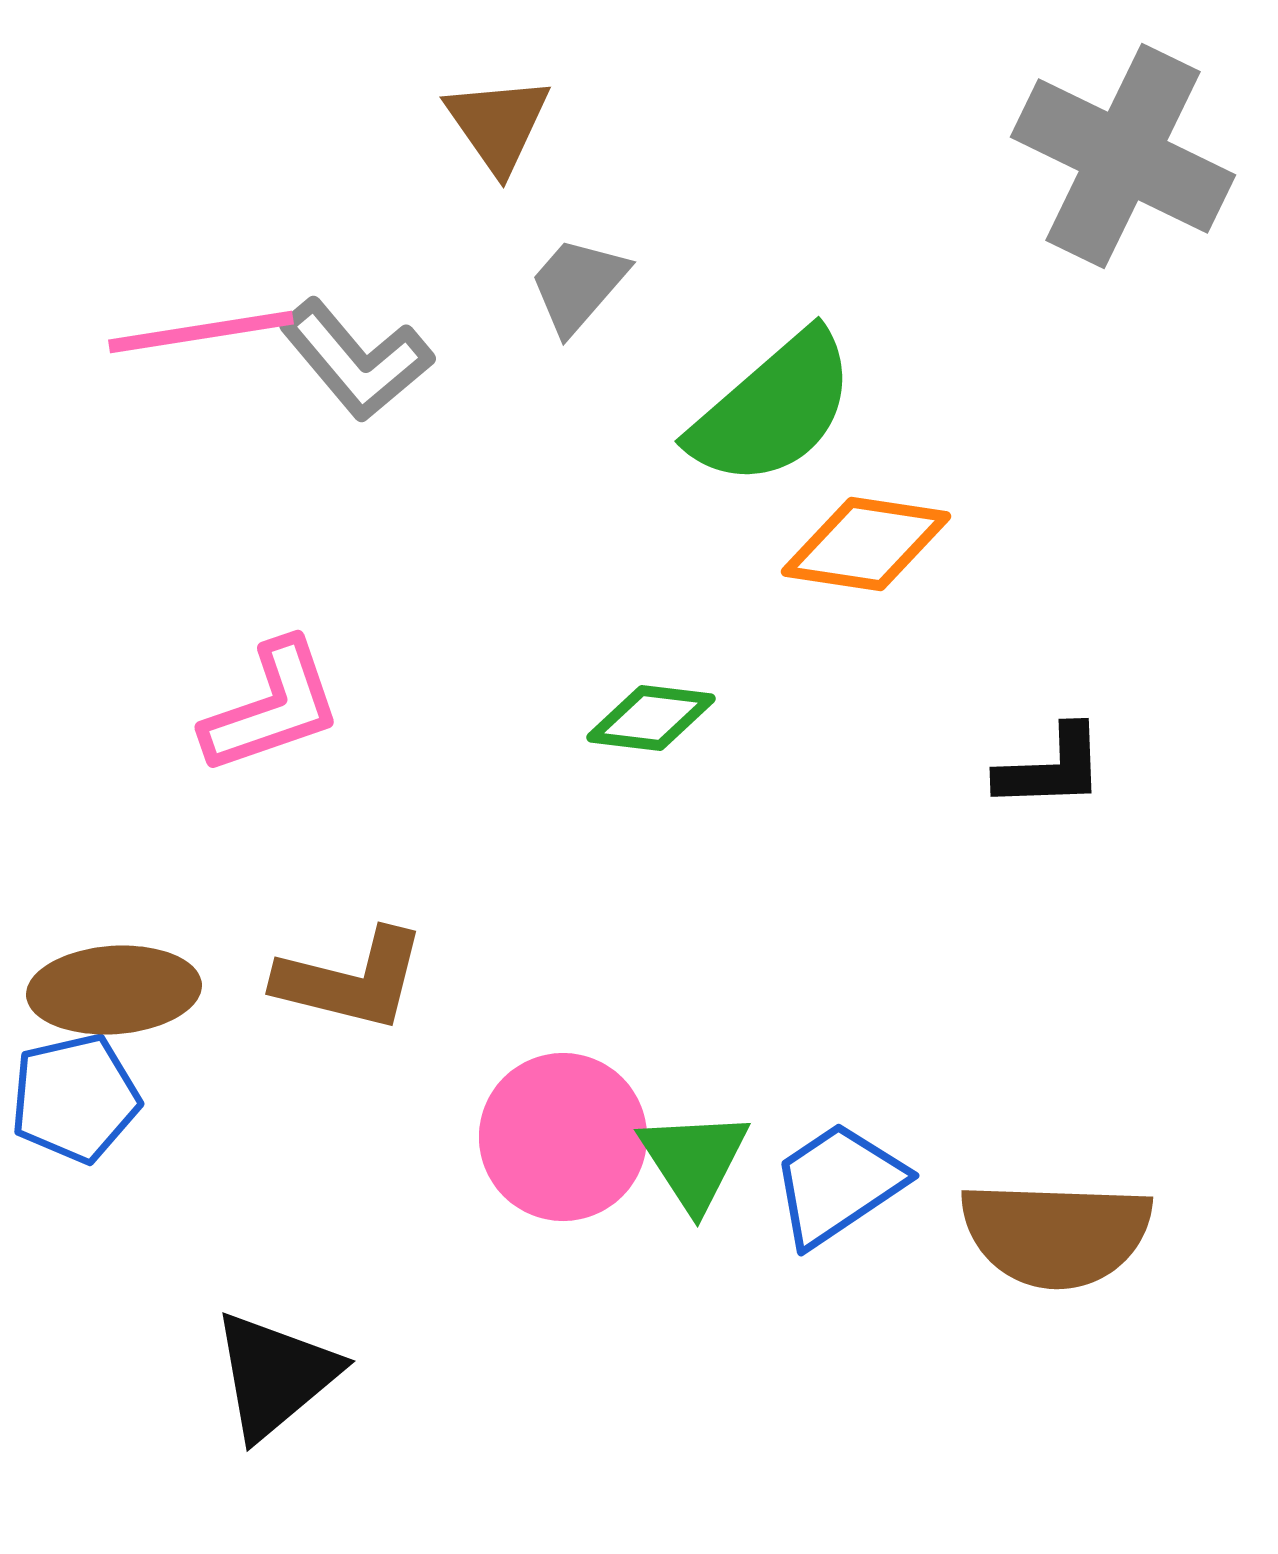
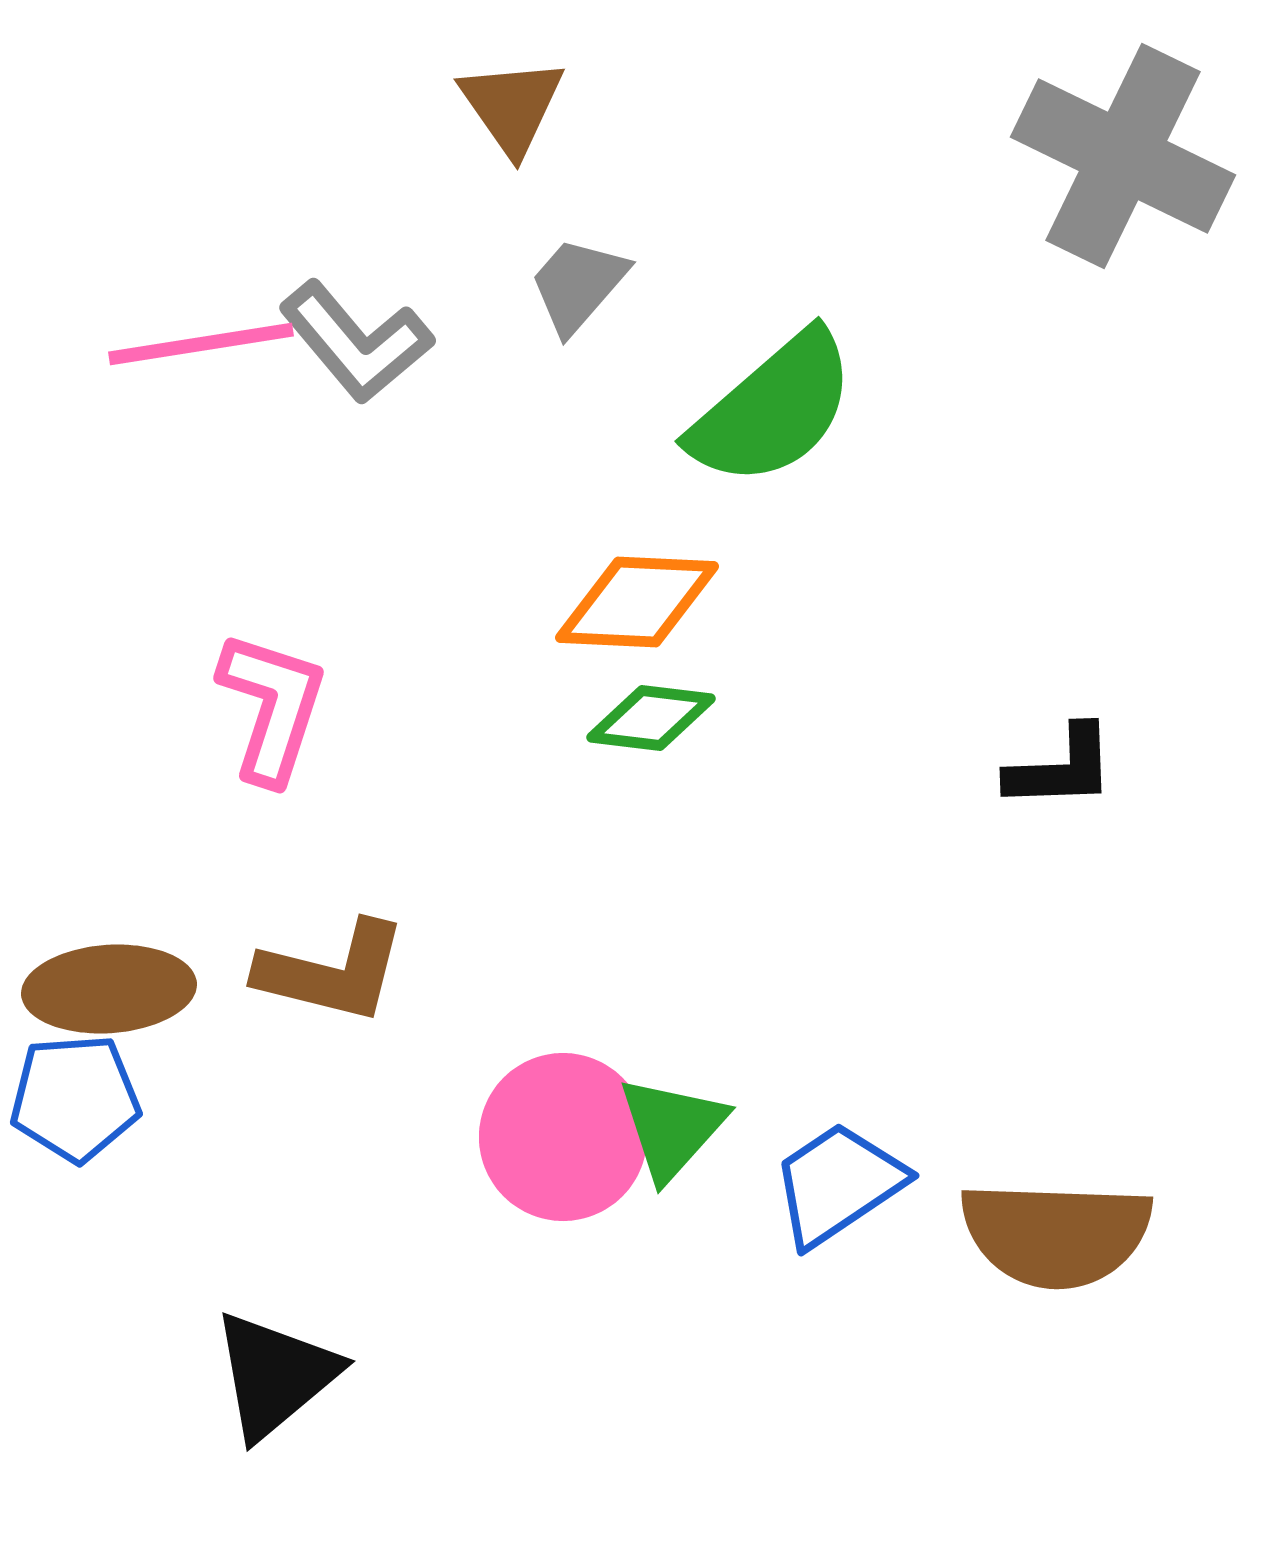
brown triangle: moved 14 px right, 18 px up
pink line: moved 12 px down
gray L-shape: moved 18 px up
orange diamond: moved 229 px left, 58 px down; rotated 6 degrees counterclockwise
pink L-shape: rotated 53 degrees counterclockwise
black L-shape: moved 10 px right
brown L-shape: moved 19 px left, 8 px up
brown ellipse: moved 5 px left, 1 px up
blue pentagon: rotated 9 degrees clockwise
green triangle: moved 22 px left, 32 px up; rotated 15 degrees clockwise
